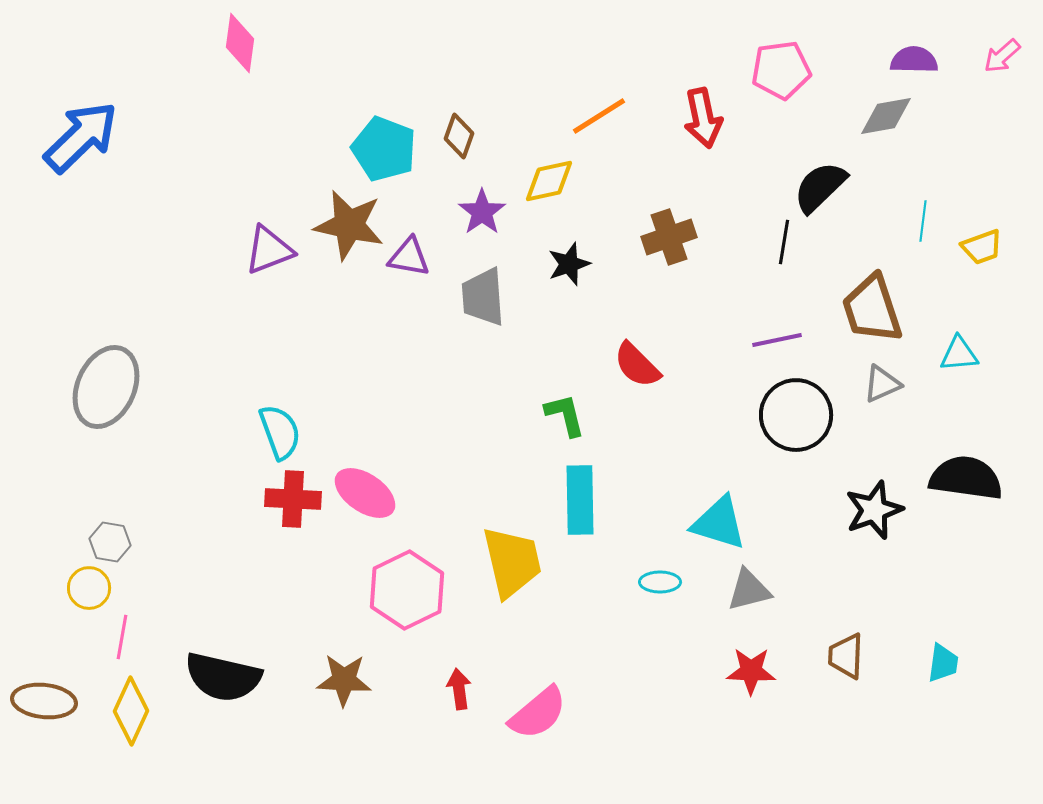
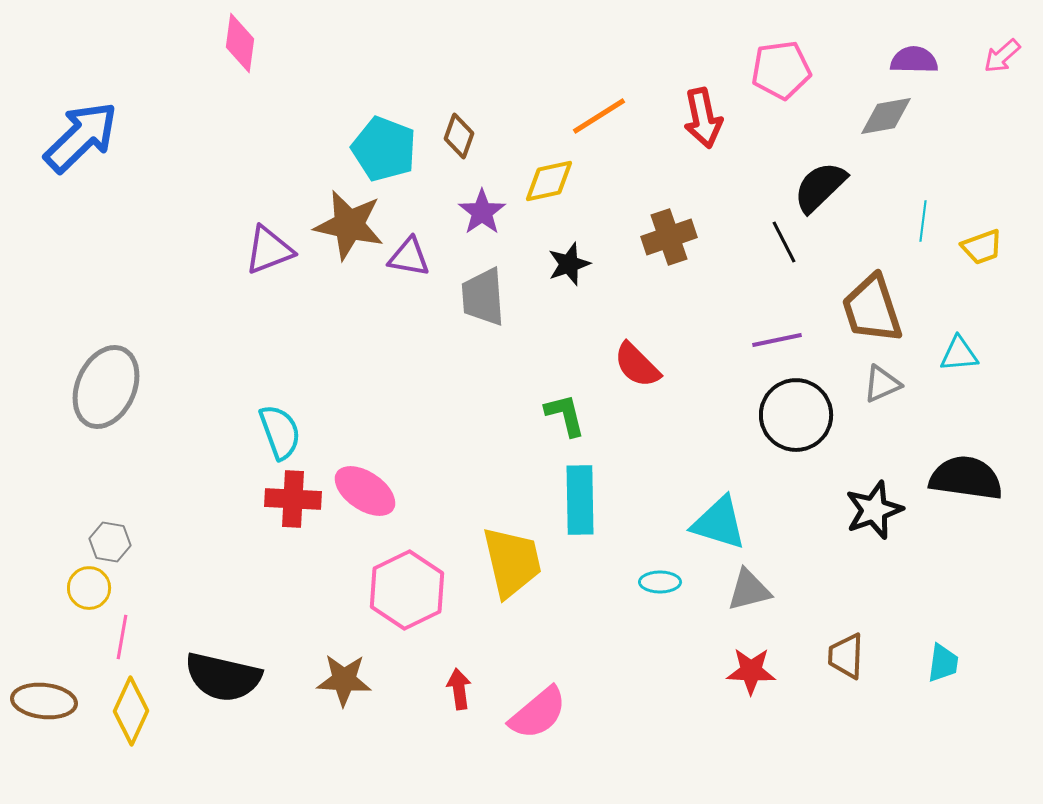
black line at (784, 242): rotated 36 degrees counterclockwise
pink ellipse at (365, 493): moved 2 px up
